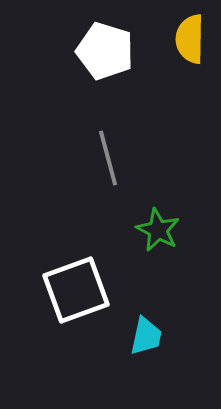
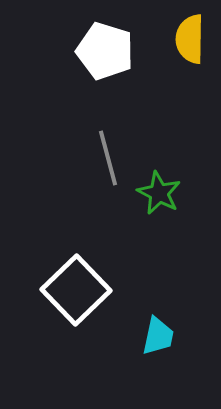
green star: moved 1 px right, 37 px up
white square: rotated 24 degrees counterclockwise
cyan trapezoid: moved 12 px right
